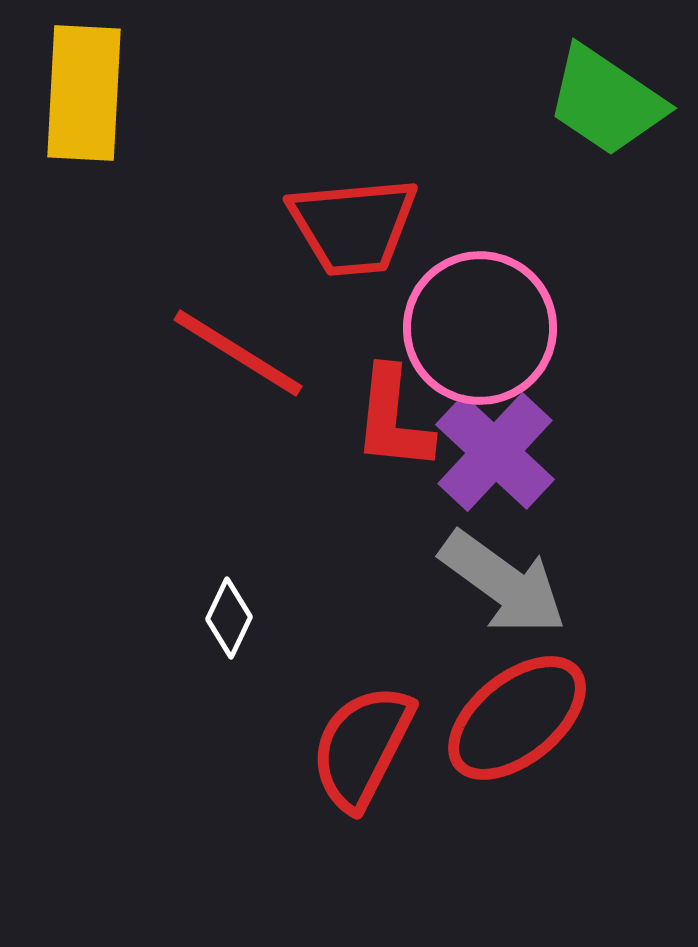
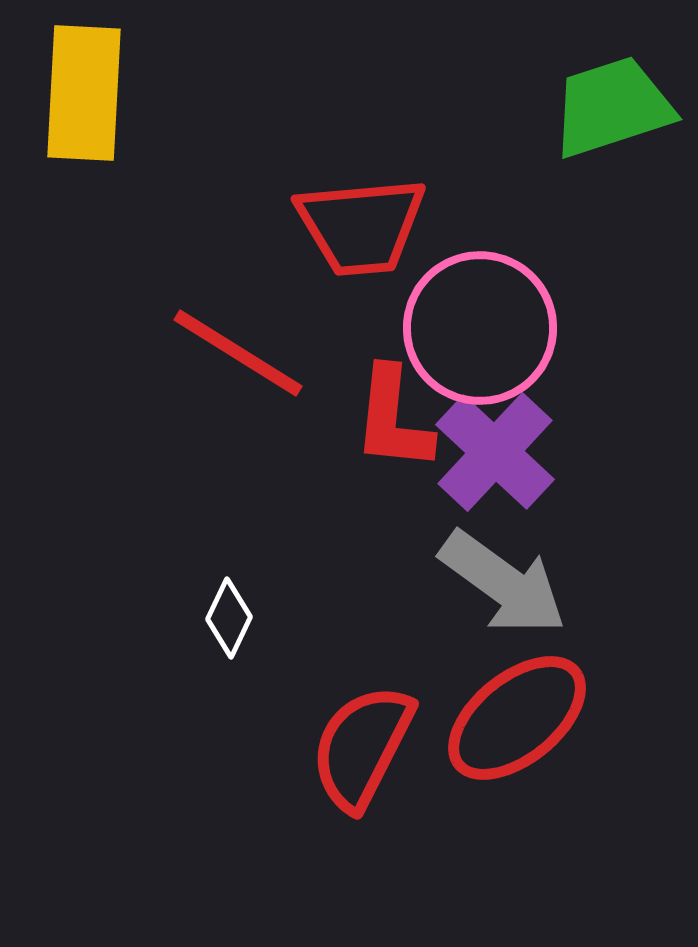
green trapezoid: moved 6 px right, 6 px down; rotated 128 degrees clockwise
red trapezoid: moved 8 px right
